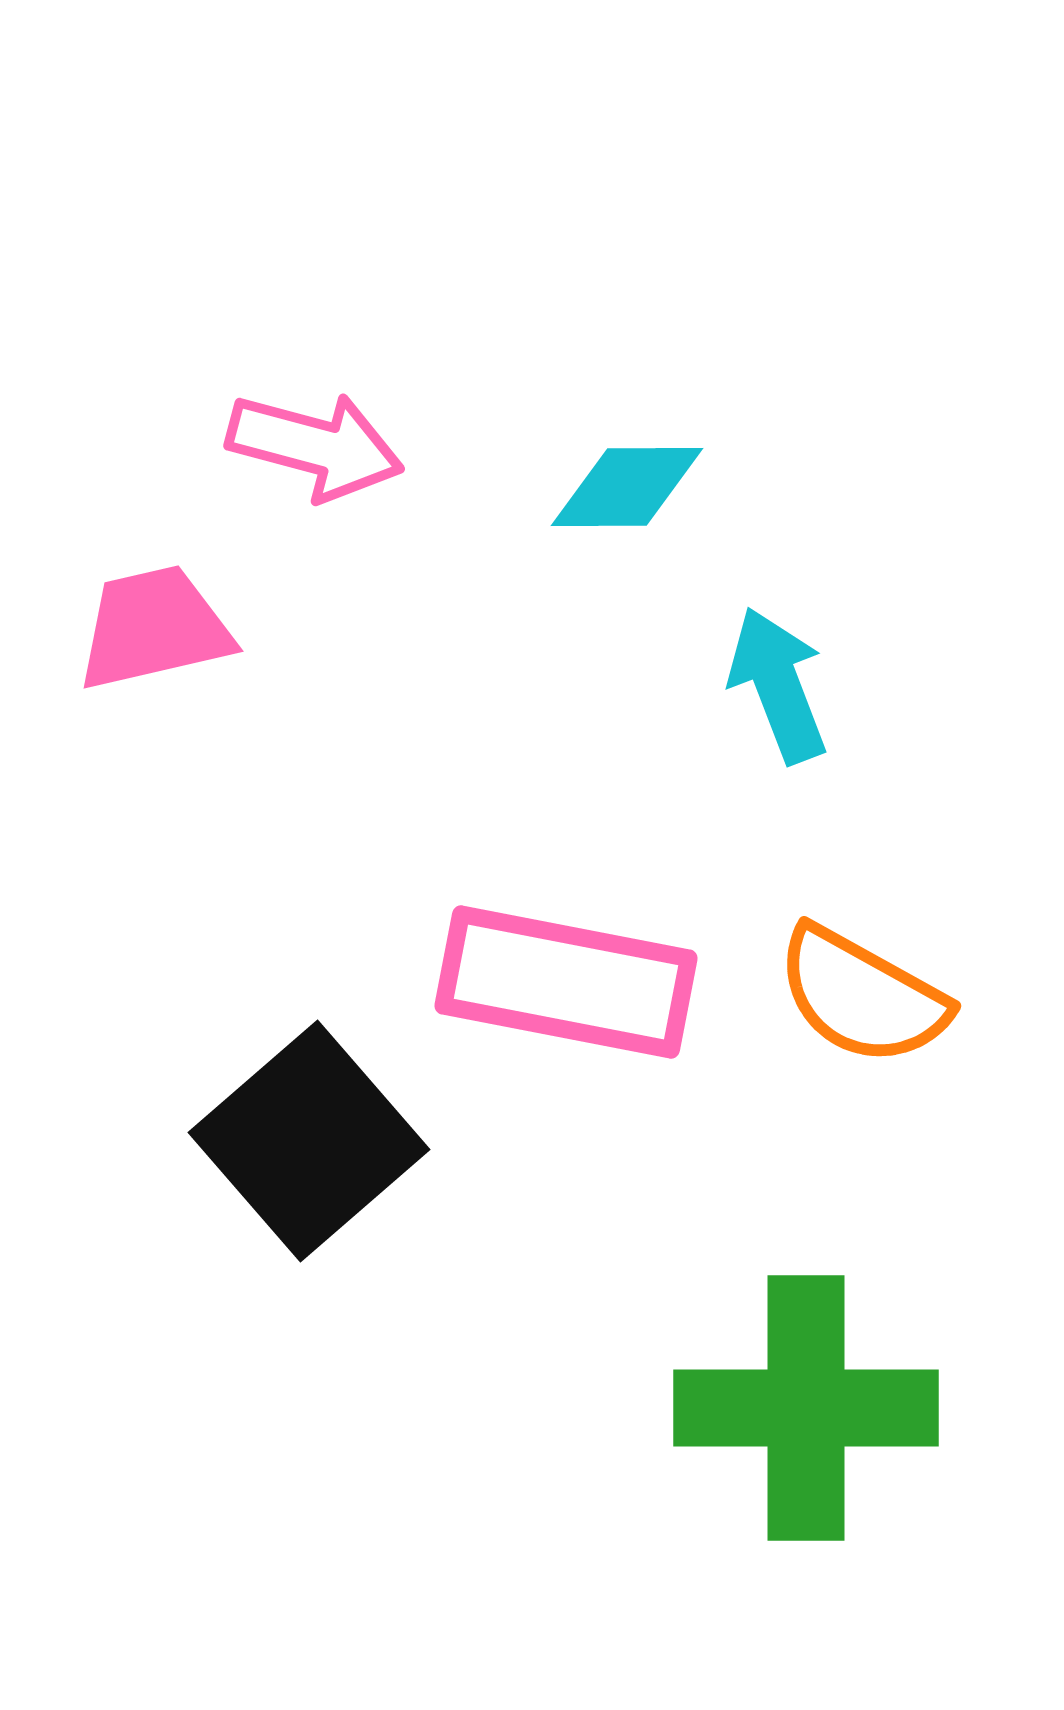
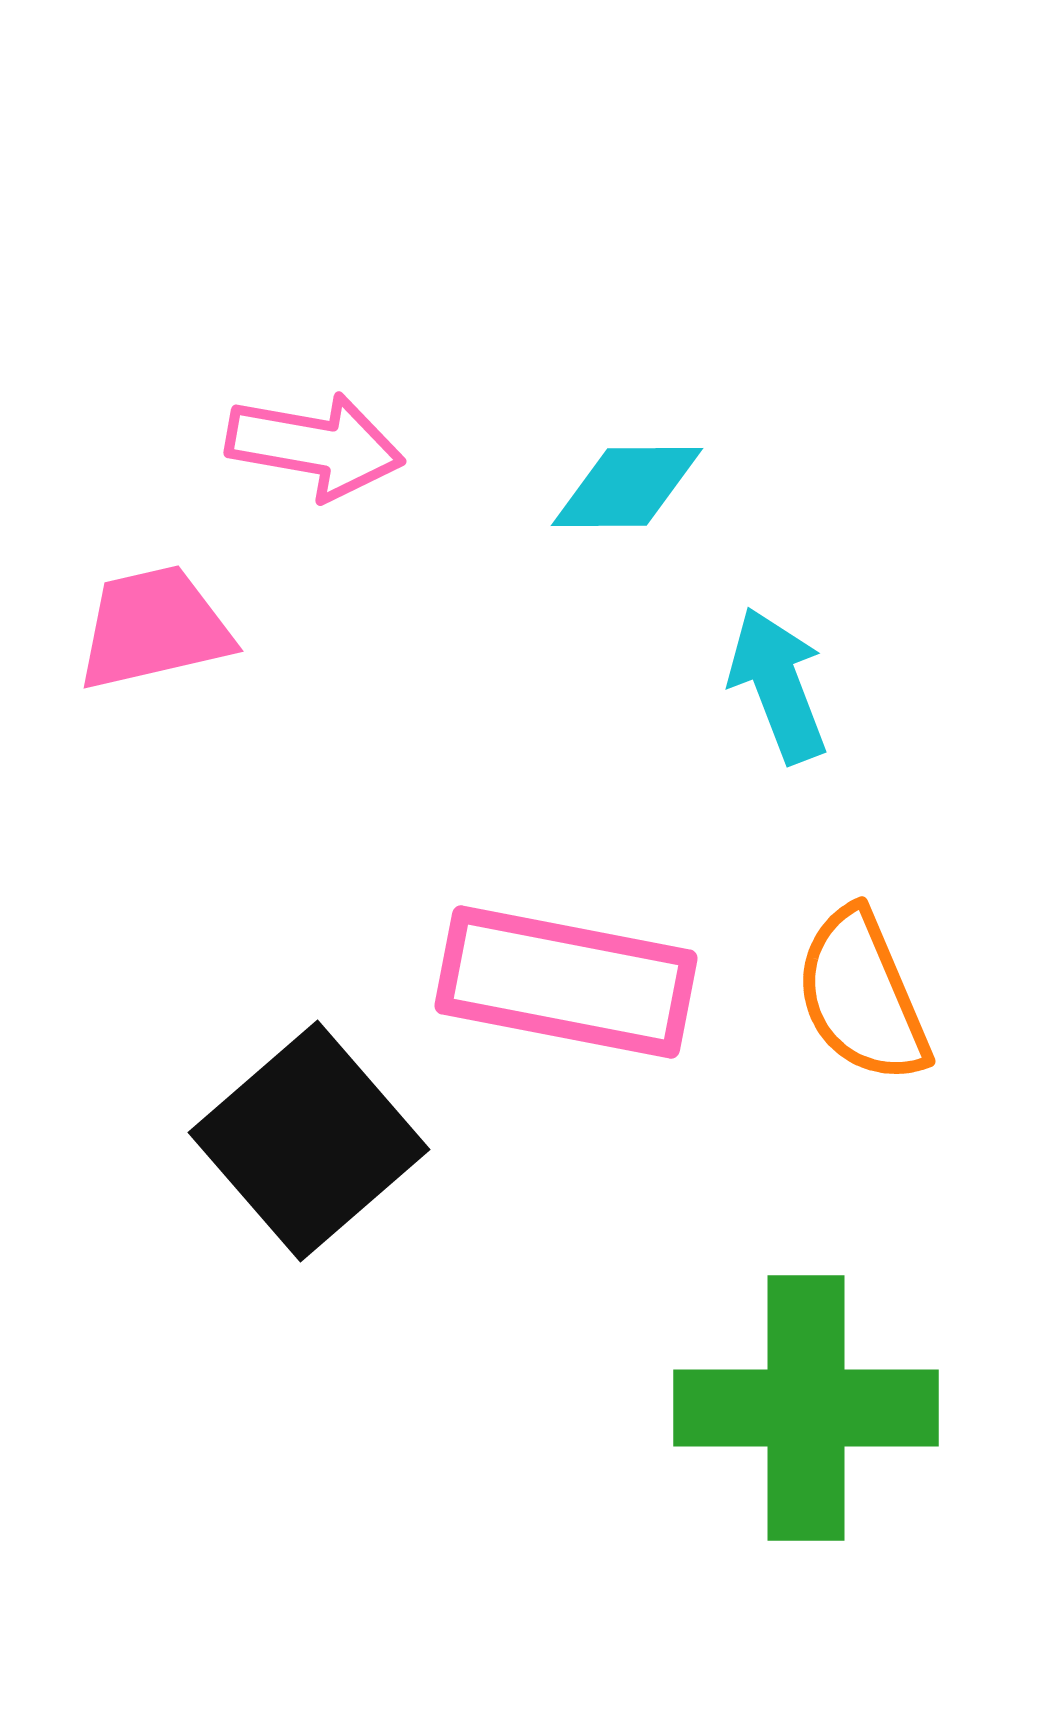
pink arrow: rotated 5 degrees counterclockwise
orange semicircle: rotated 38 degrees clockwise
